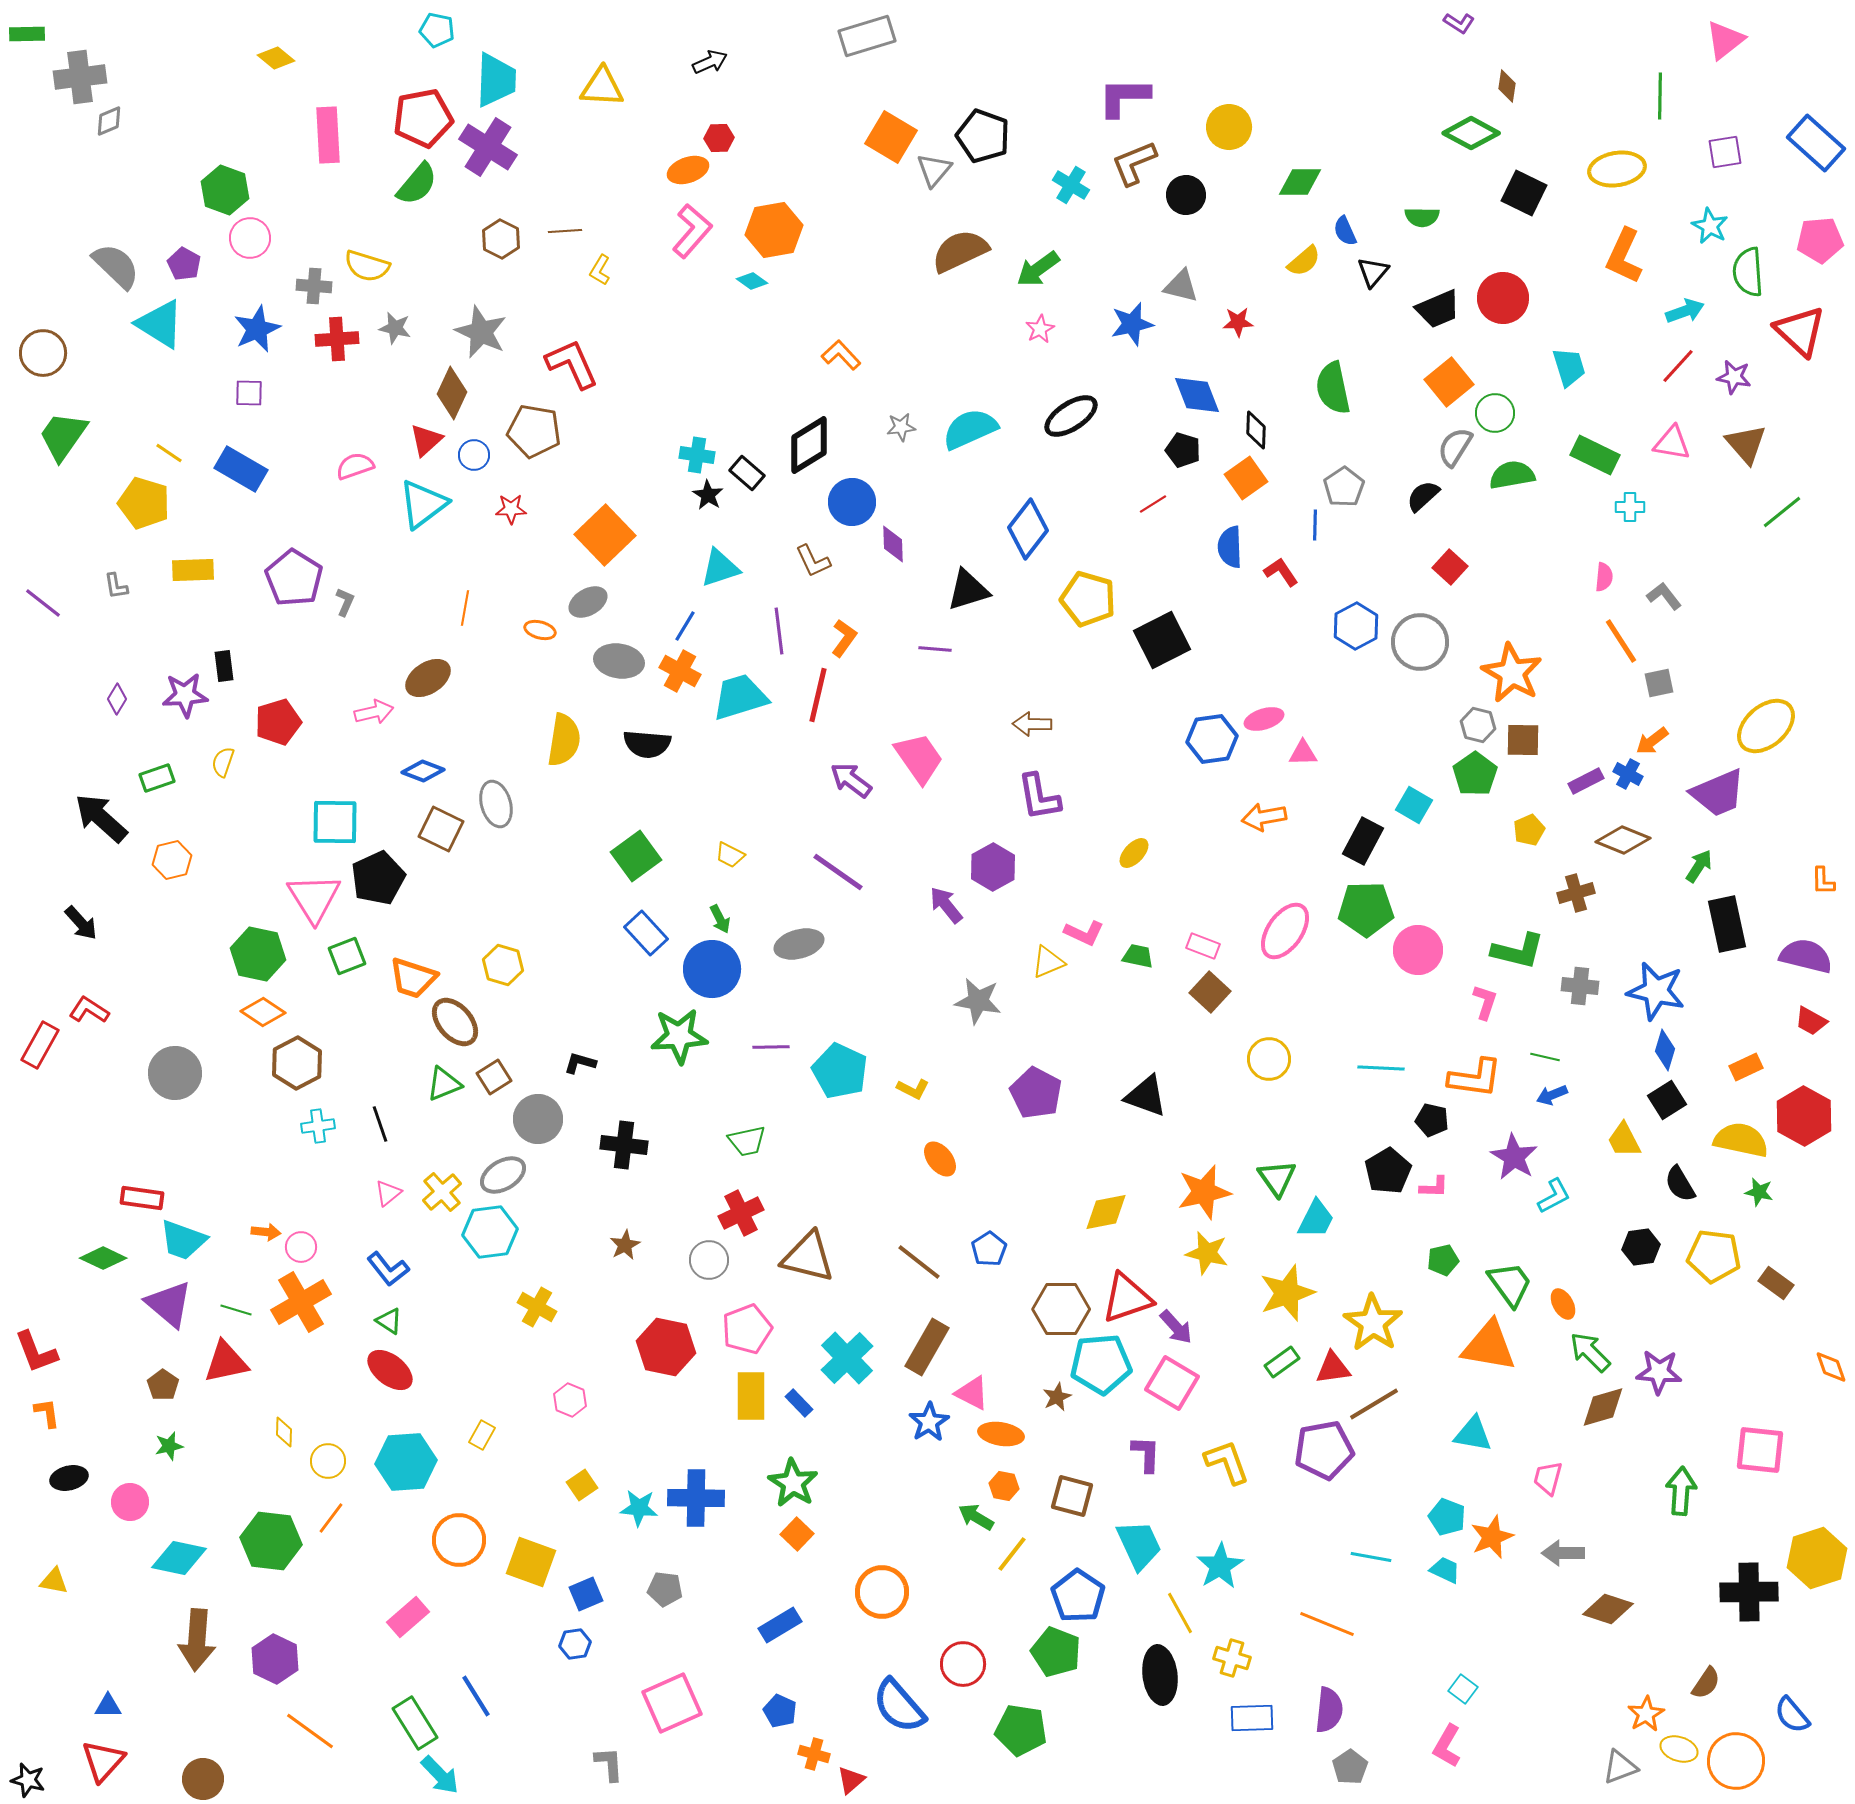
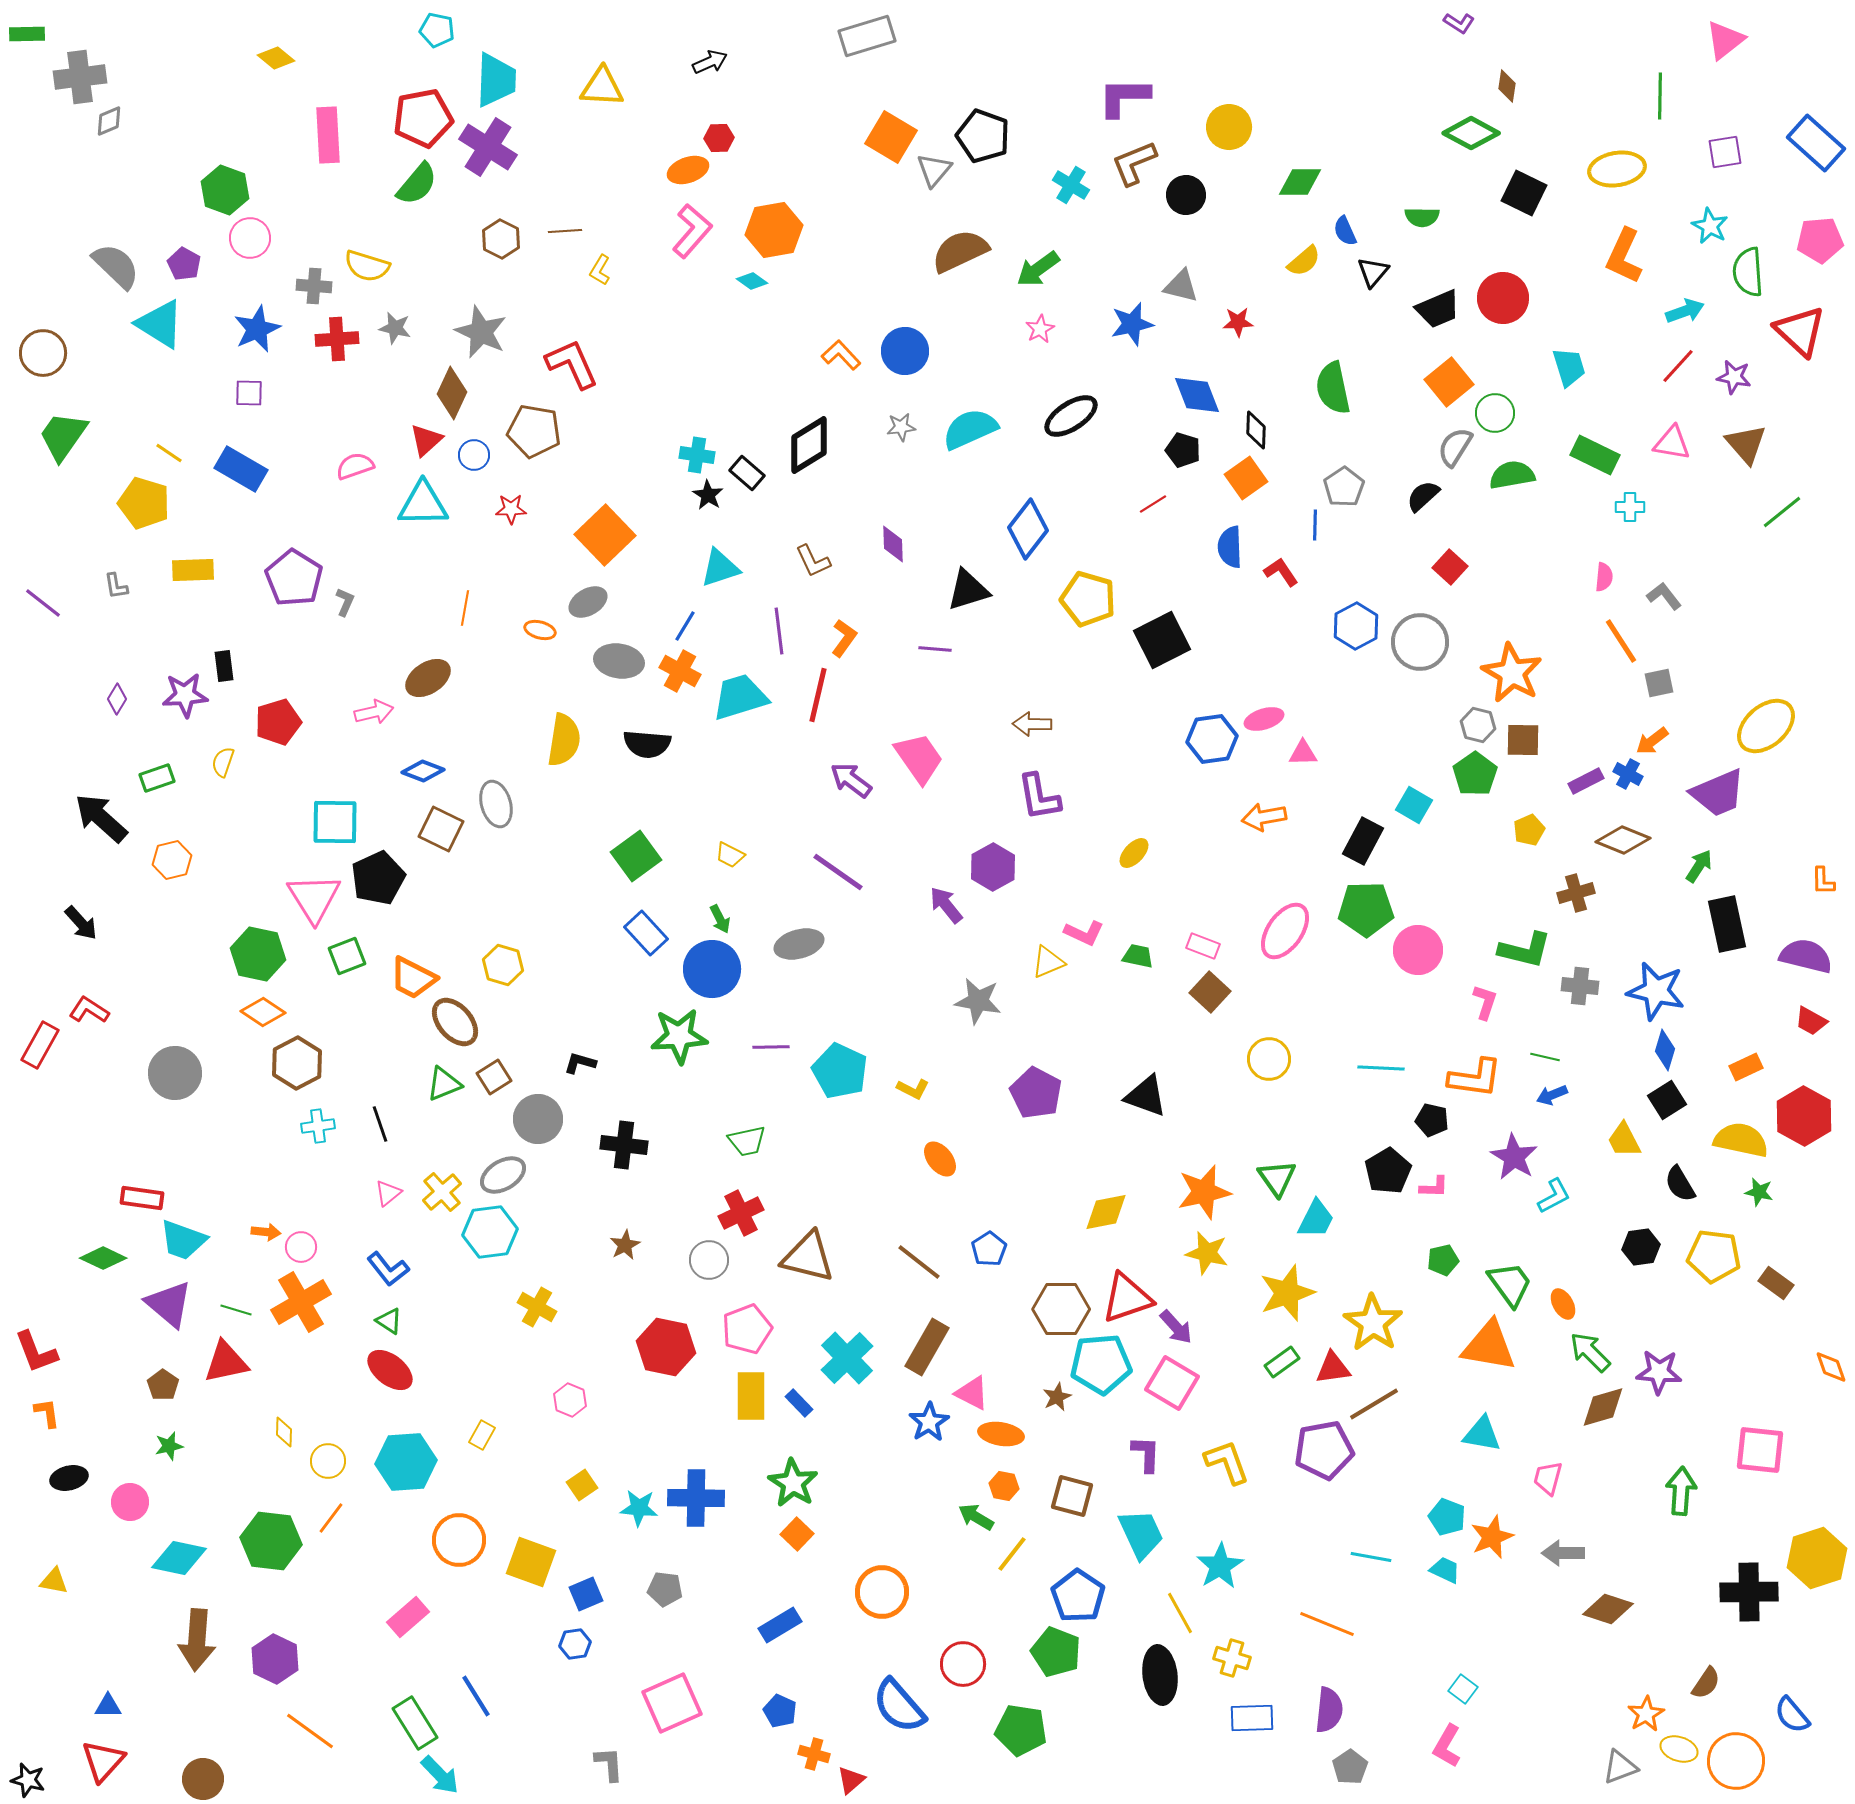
blue circle at (852, 502): moved 53 px right, 151 px up
cyan triangle at (423, 504): rotated 36 degrees clockwise
green L-shape at (1518, 951): moved 7 px right, 1 px up
orange trapezoid at (413, 978): rotated 9 degrees clockwise
cyan triangle at (1473, 1434): moved 9 px right
cyan trapezoid at (1139, 1545): moved 2 px right, 11 px up
